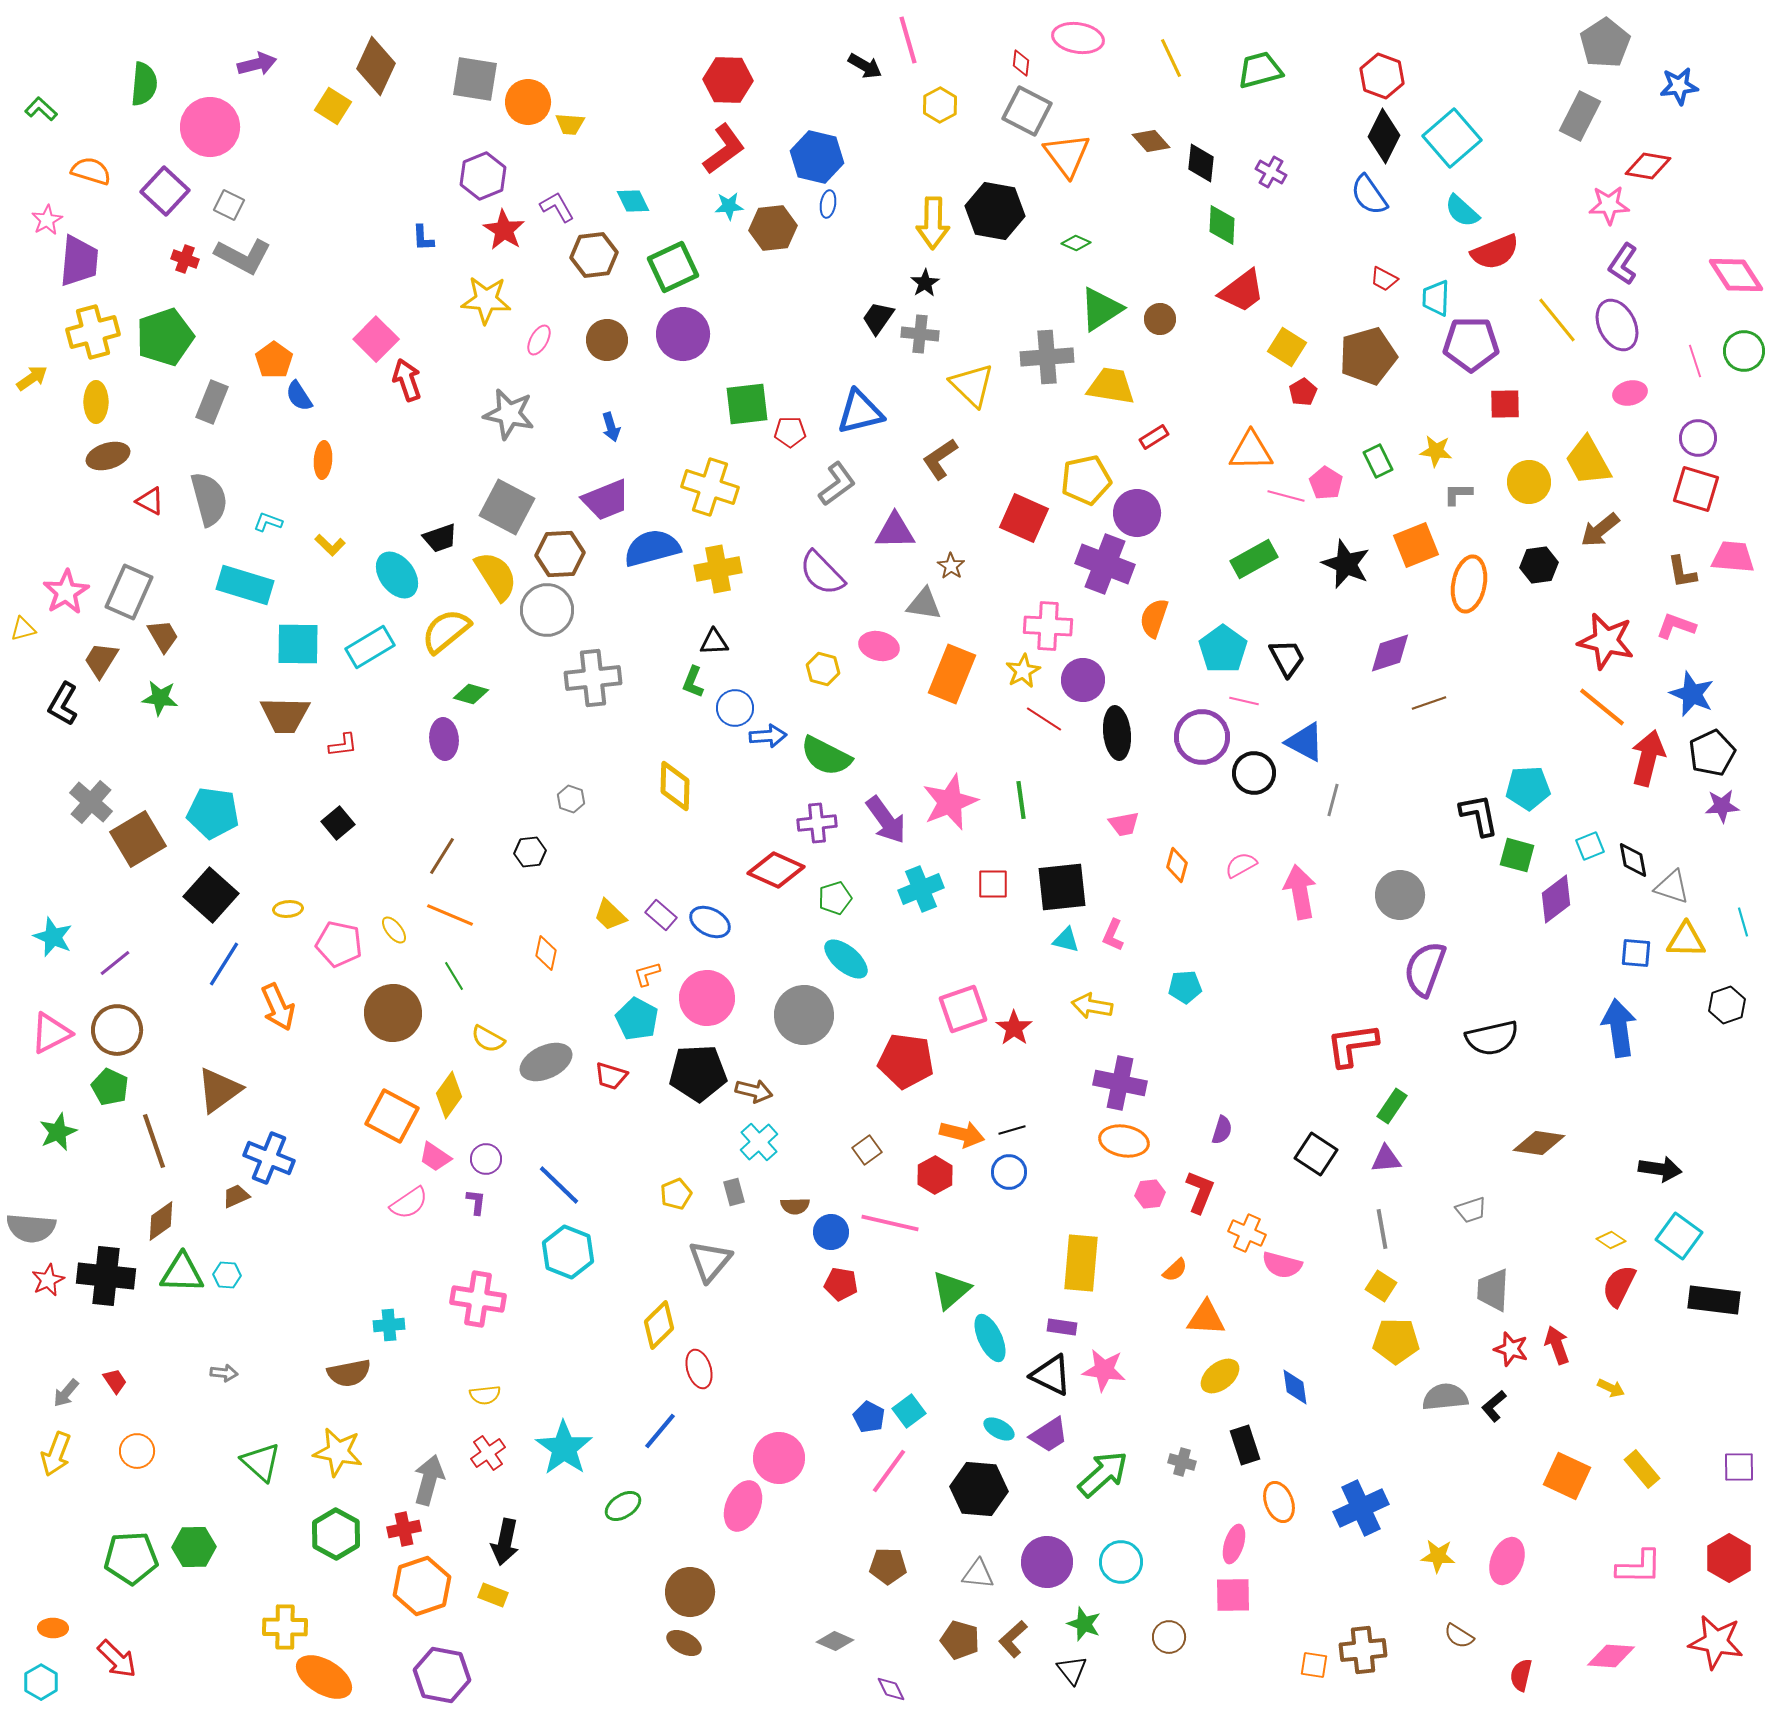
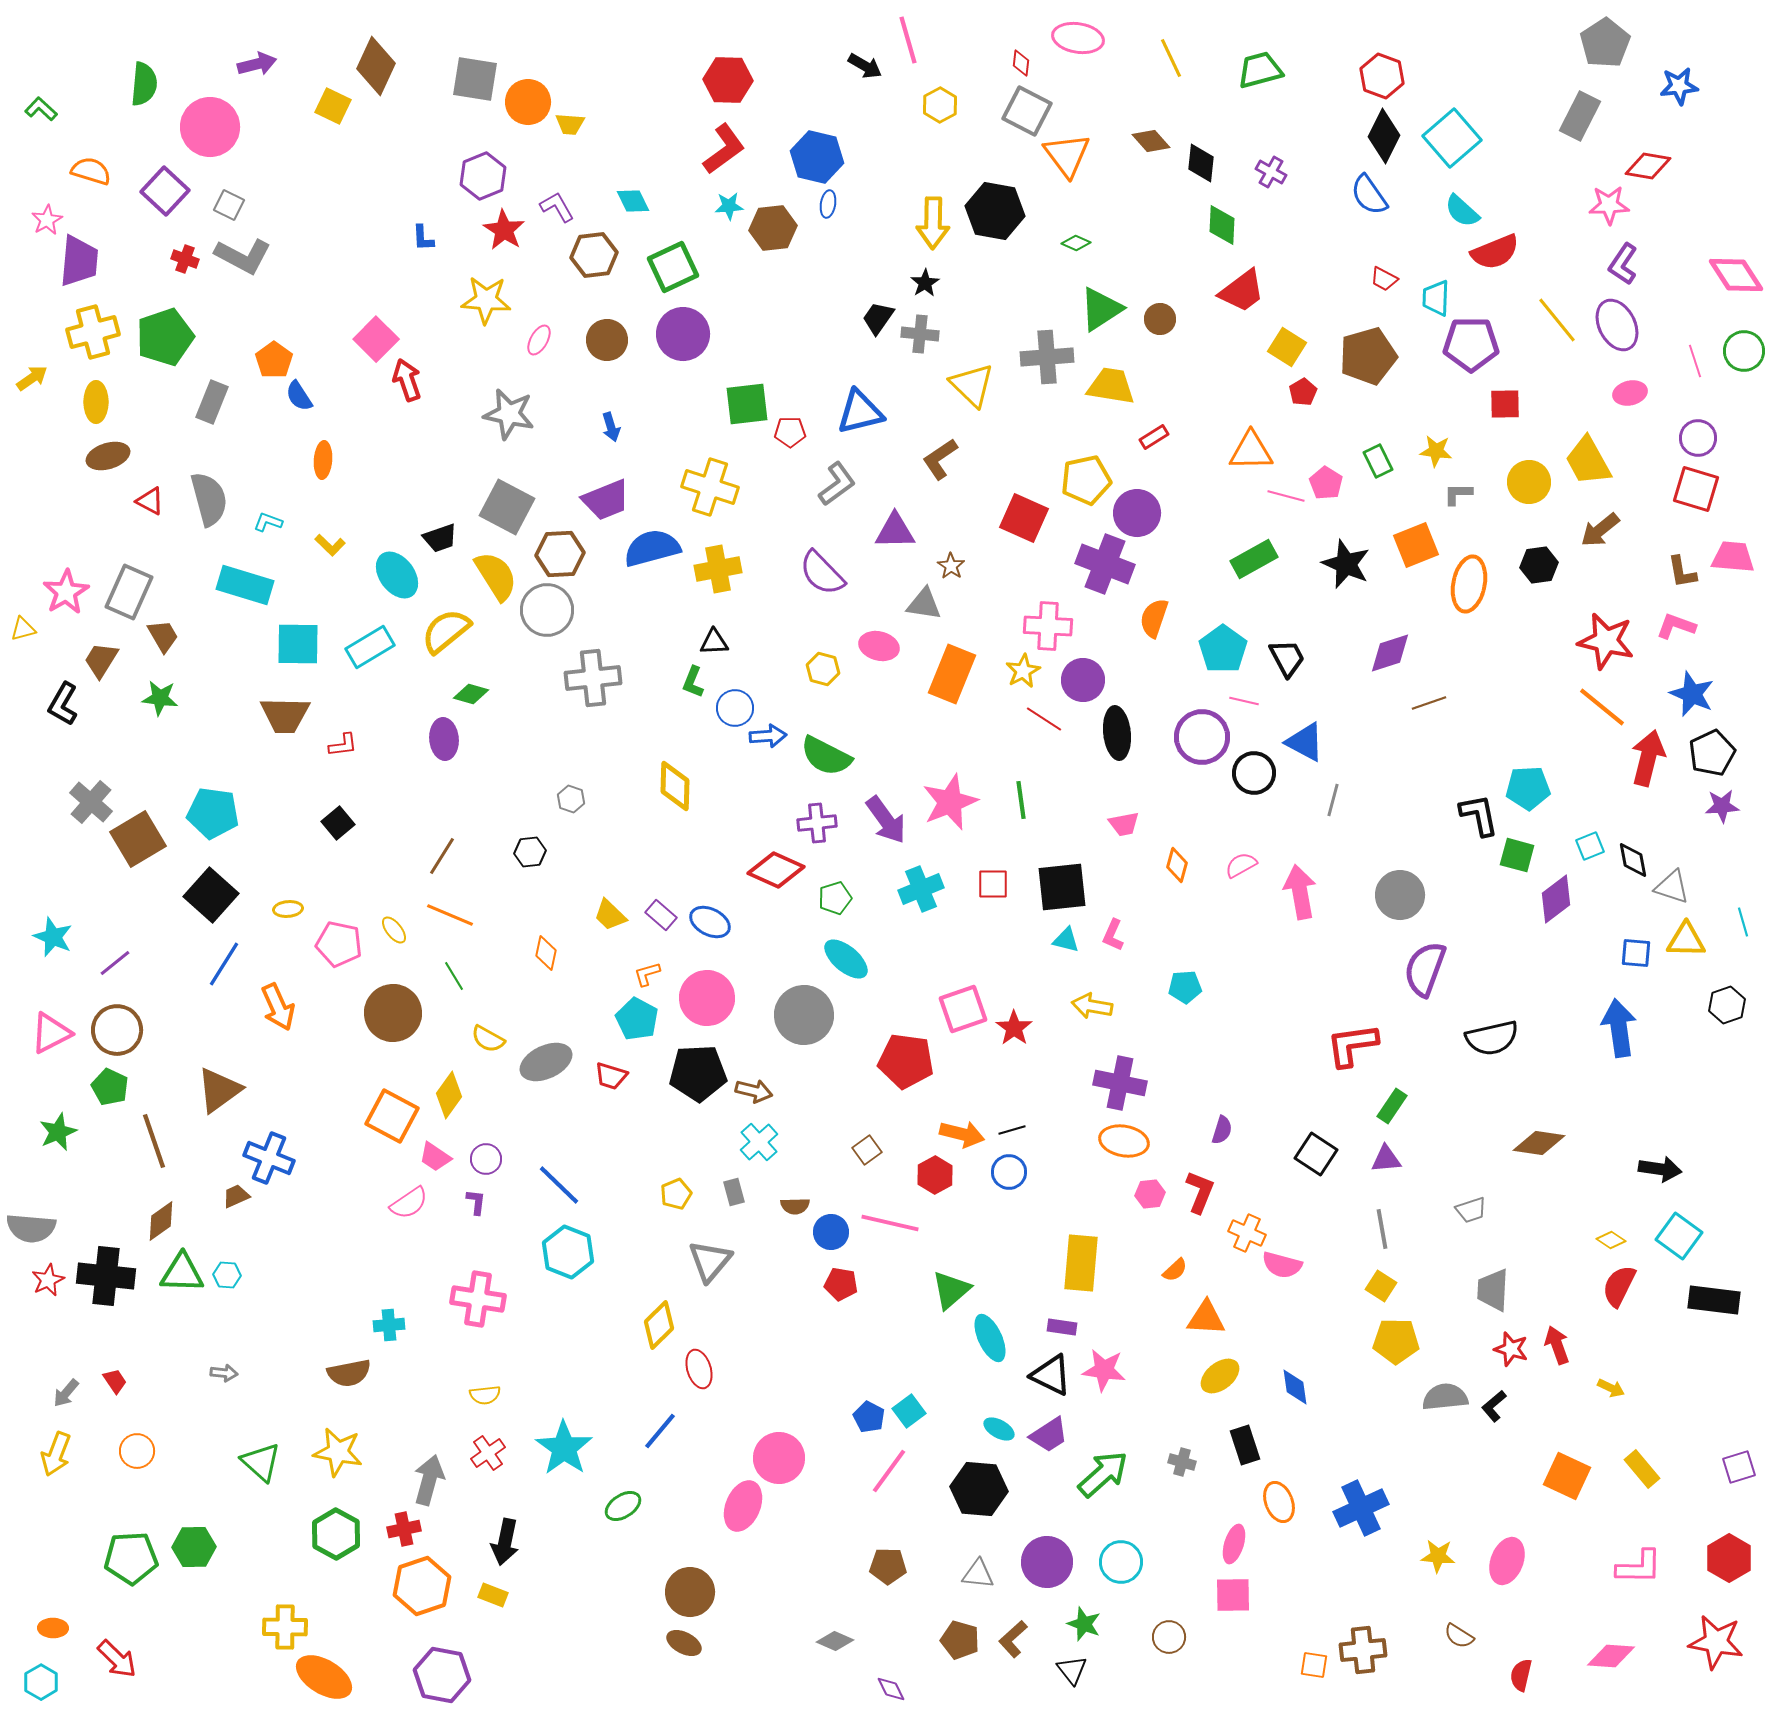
yellow square at (333, 106): rotated 6 degrees counterclockwise
purple square at (1739, 1467): rotated 16 degrees counterclockwise
